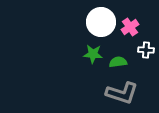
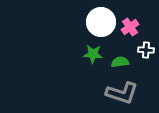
green semicircle: moved 2 px right
